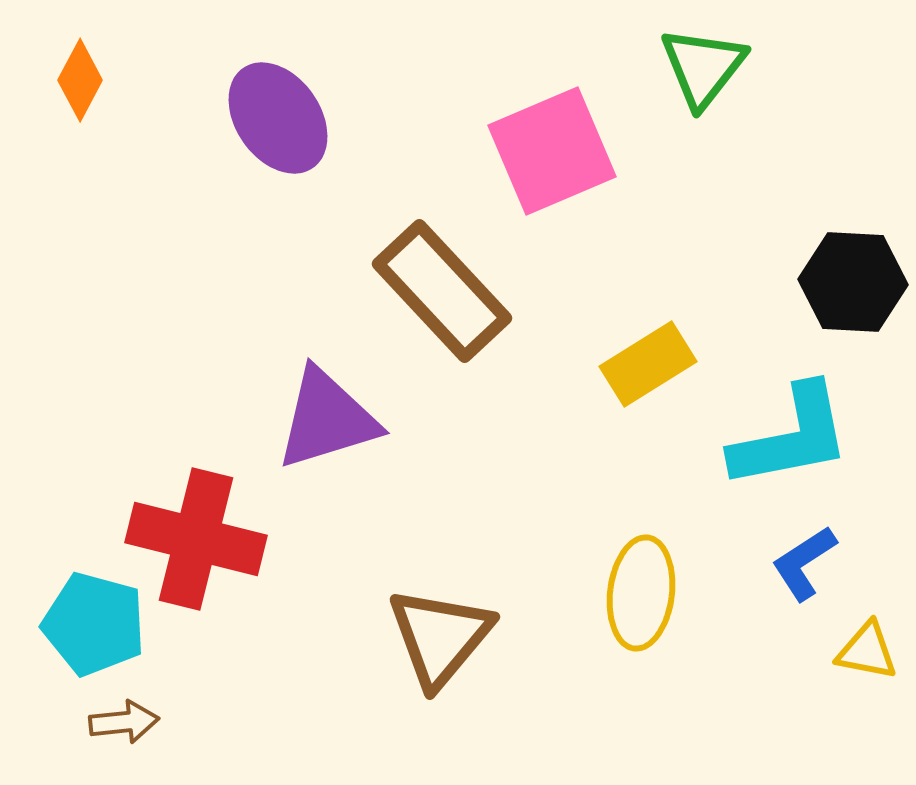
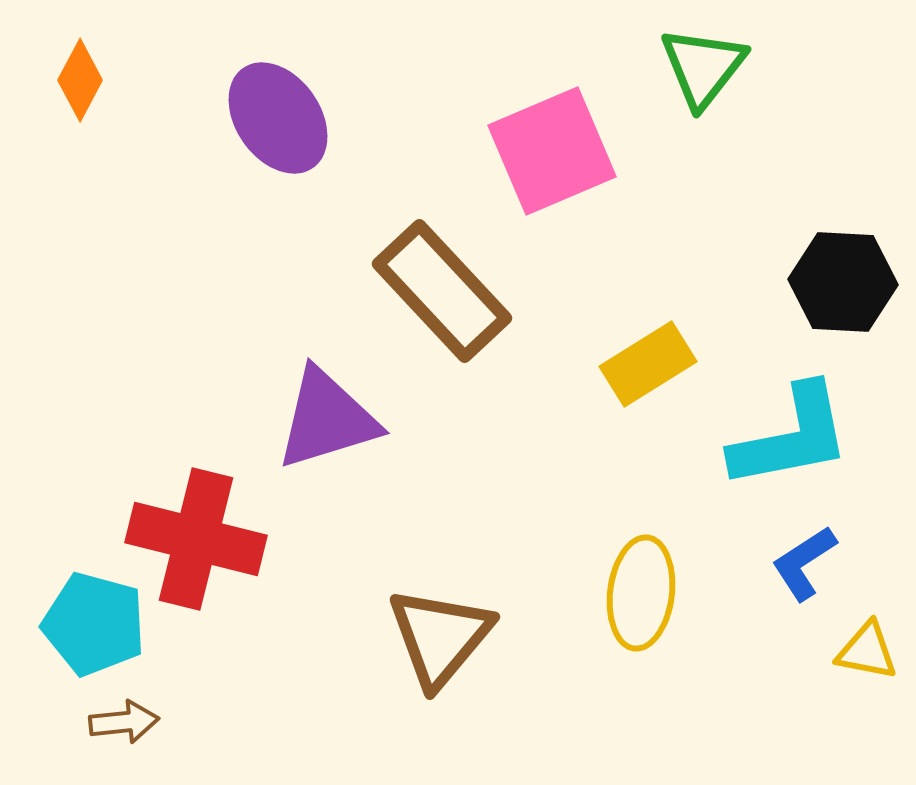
black hexagon: moved 10 px left
